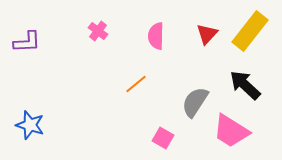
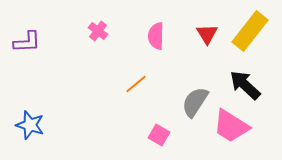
red triangle: rotated 15 degrees counterclockwise
pink trapezoid: moved 5 px up
pink square: moved 4 px left, 3 px up
